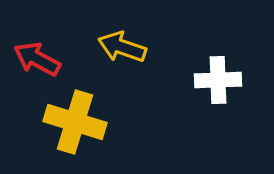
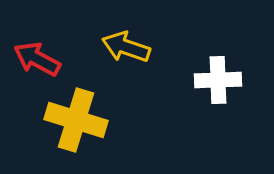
yellow arrow: moved 4 px right
yellow cross: moved 1 px right, 2 px up
